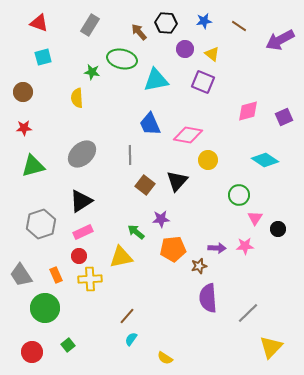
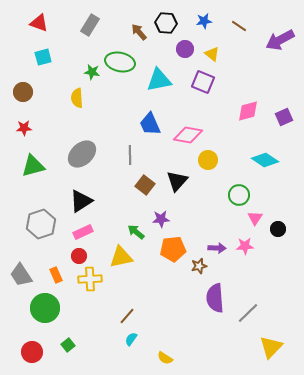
green ellipse at (122, 59): moved 2 px left, 3 px down
cyan triangle at (156, 80): moved 3 px right
purple semicircle at (208, 298): moved 7 px right
